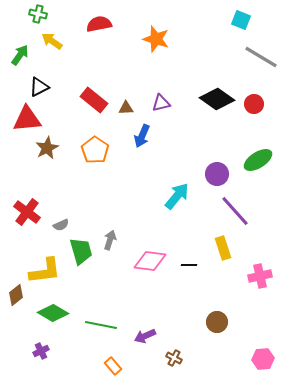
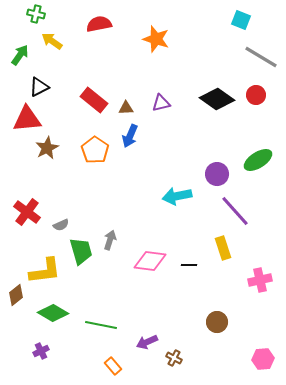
green cross: moved 2 px left
red circle: moved 2 px right, 9 px up
blue arrow: moved 12 px left
cyan arrow: rotated 140 degrees counterclockwise
pink cross: moved 4 px down
purple arrow: moved 2 px right, 6 px down
